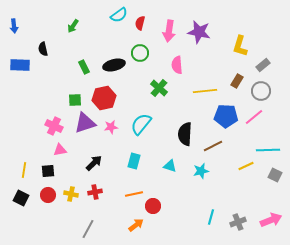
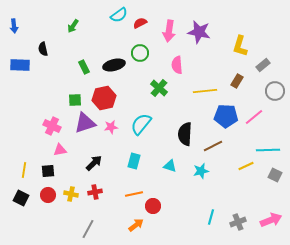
red semicircle at (140, 23): rotated 48 degrees clockwise
gray circle at (261, 91): moved 14 px right
pink cross at (54, 126): moved 2 px left
